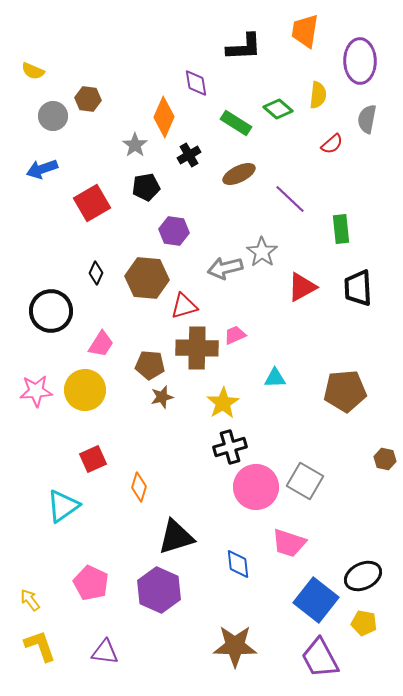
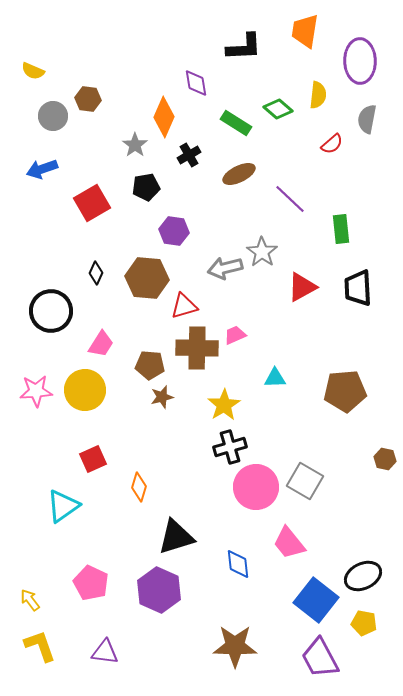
yellow star at (223, 403): moved 1 px right, 2 px down
pink trapezoid at (289, 543): rotated 33 degrees clockwise
